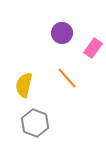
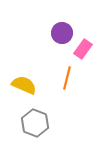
pink rectangle: moved 10 px left, 1 px down
orange line: rotated 55 degrees clockwise
yellow semicircle: rotated 100 degrees clockwise
